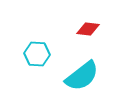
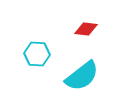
red diamond: moved 2 px left
